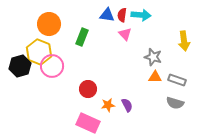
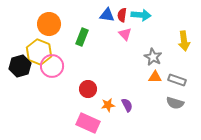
gray star: rotated 12 degrees clockwise
